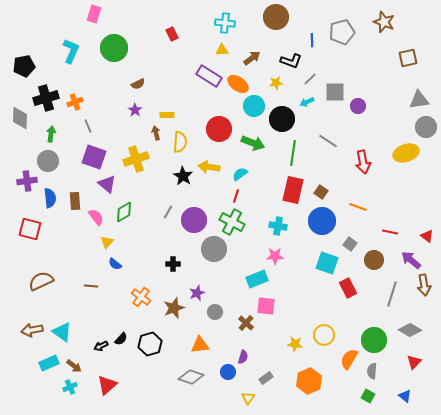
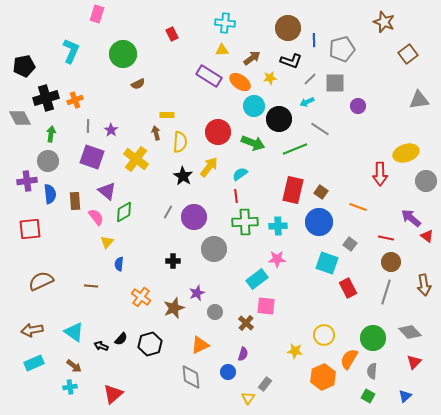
pink rectangle at (94, 14): moved 3 px right
brown circle at (276, 17): moved 12 px right, 11 px down
gray pentagon at (342, 32): moved 17 px down
blue line at (312, 40): moved 2 px right
green circle at (114, 48): moved 9 px right, 6 px down
brown square at (408, 58): moved 4 px up; rotated 24 degrees counterclockwise
yellow star at (276, 83): moved 6 px left, 5 px up
orange ellipse at (238, 84): moved 2 px right, 2 px up
gray square at (335, 92): moved 9 px up
orange cross at (75, 102): moved 2 px up
purple star at (135, 110): moved 24 px left, 20 px down
gray diamond at (20, 118): rotated 30 degrees counterclockwise
black circle at (282, 119): moved 3 px left
gray line at (88, 126): rotated 24 degrees clockwise
gray circle at (426, 127): moved 54 px down
red circle at (219, 129): moved 1 px left, 3 px down
gray line at (328, 141): moved 8 px left, 12 px up
green line at (293, 153): moved 2 px right, 4 px up; rotated 60 degrees clockwise
purple square at (94, 157): moved 2 px left
yellow cross at (136, 159): rotated 35 degrees counterclockwise
red arrow at (363, 162): moved 17 px right, 12 px down; rotated 10 degrees clockwise
yellow arrow at (209, 167): rotated 120 degrees clockwise
purple triangle at (107, 184): moved 7 px down
red line at (236, 196): rotated 24 degrees counterclockwise
blue semicircle at (50, 198): moved 4 px up
purple circle at (194, 220): moved 3 px up
blue circle at (322, 221): moved 3 px left, 1 px down
green cross at (232, 222): moved 13 px right; rotated 30 degrees counterclockwise
cyan cross at (278, 226): rotated 12 degrees counterclockwise
red square at (30, 229): rotated 20 degrees counterclockwise
red line at (390, 232): moved 4 px left, 6 px down
pink star at (275, 256): moved 2 px right, 3 px down
brown circle at (374, 260): moved 17 px right, 2 px down
purple arrow at (411, 260): moved 42 px up
blue semicircle at (115, 264): moved 4 px right; rotated 56 degrees clockwise
black cross at (173, 264): moved 3 px up
cyan rectangle at (257, 279): rotated 15 degrees counterclockwise
gray line at (392, 294): moved 6 px left, 2 px up
gray diamond at (410, 330): moved 2 px down; rotated 15 degrees clockwise
cyan triangle at (62, 332): moved 12 px right
green circle at (374, 340): moved 1 px left, 2 px up
yellow star at (295, 344): moved 7 px down
orange triangle at (200, 345): rotated 18 degrees counterclockwise
black arrow at (101, 346): rotated 48 degrees clockwise
purple semicircle at (243, 357): moved 3 px up
cyan rectangle at (49, 363): moved 15 px left
gray diamond at (191, 377): rotated 65 degrees clockwise
gray rectangle at (266, 378): moved 1 px left, 6 px down; rotated 16 degrees counterclockwise
orange hexagon at (309, 381): moved 14 px right, 4 px up
red triangle at (107, 385): moved 6 px right, 9 px down
cyan cross at (70, 387): rotated 16 degrees clockwise
blue triangle at (405, 396): rotated 40 degrees clockwise
